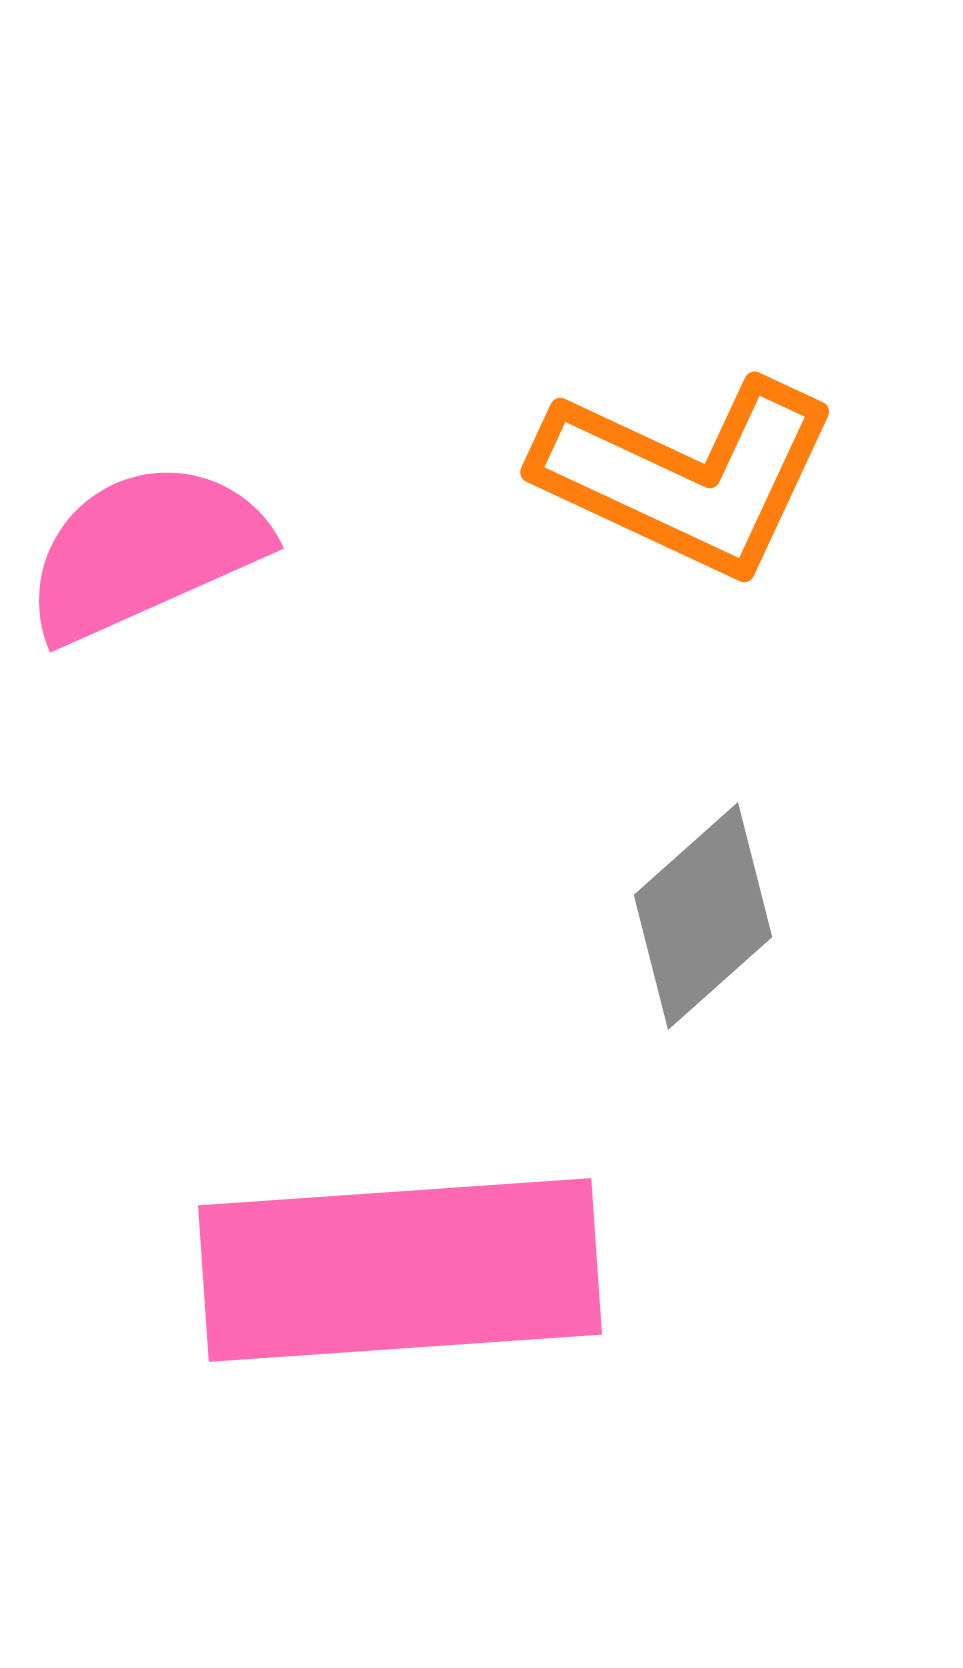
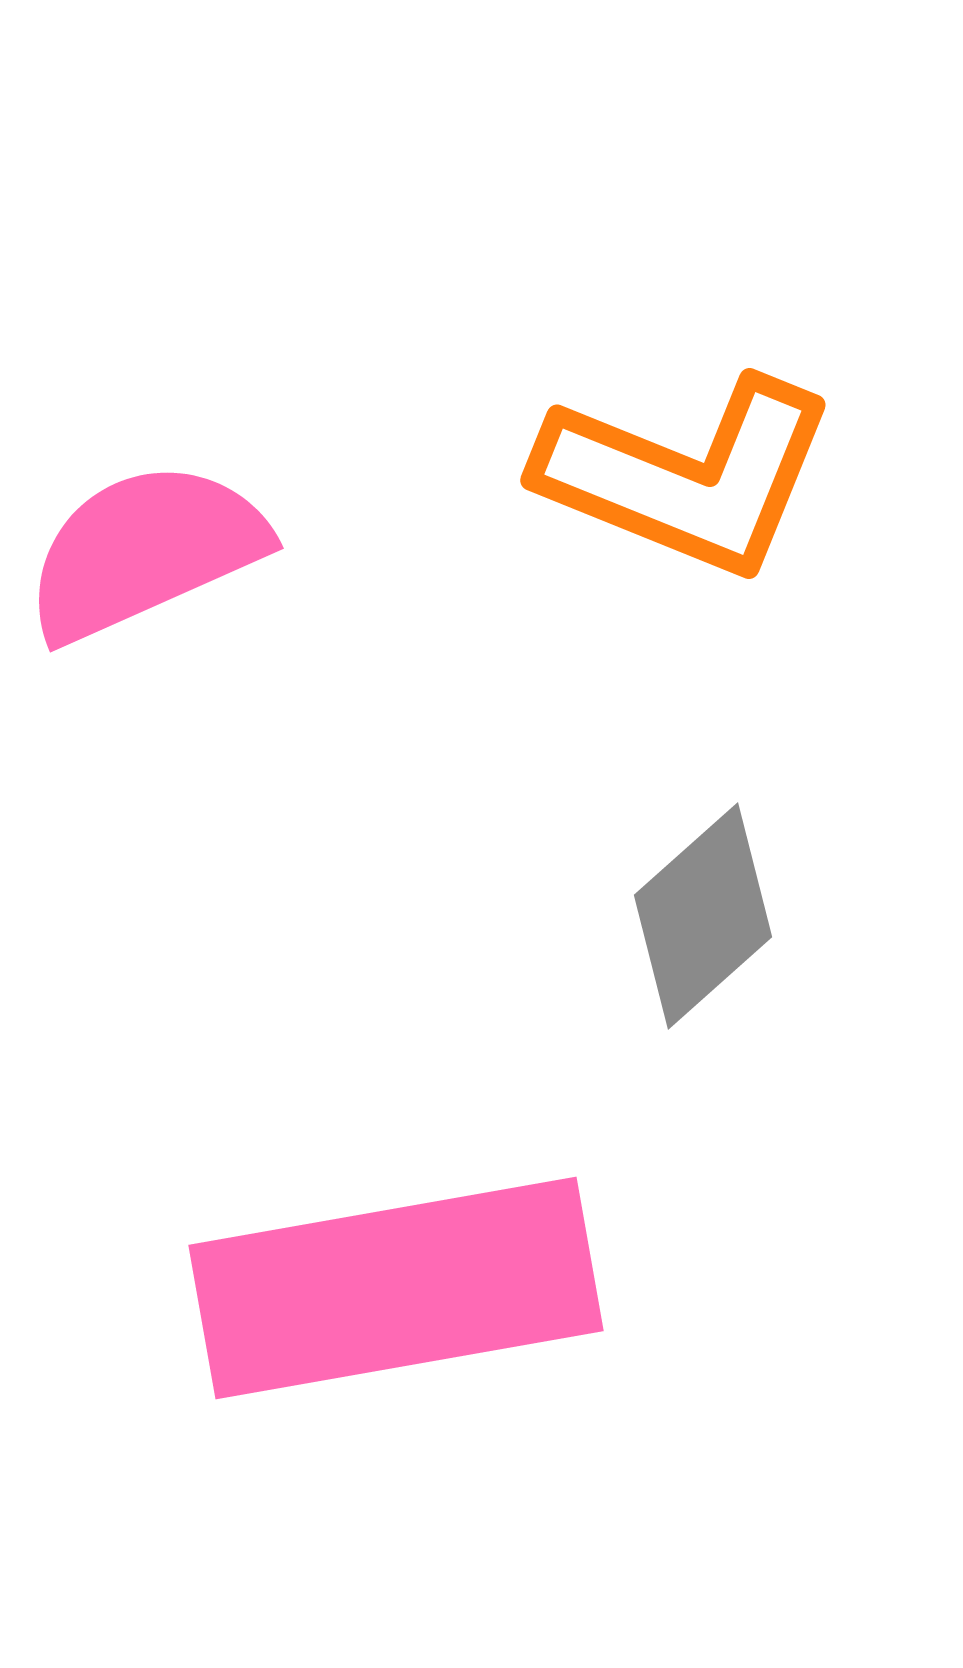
orange L-shape: rotated 3 degrees counterclockwise
pink rectangle: moved 4 px left, 18 px down; rotated 6 degrees counterclockwise
